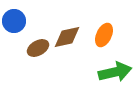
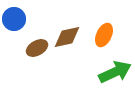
blue circle: moved 2 px up
brown ellipse: moved 1 px left
green arrow: rotated 12 degrees counterclockwise
